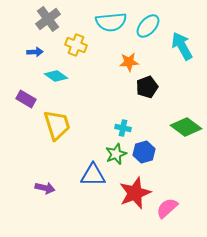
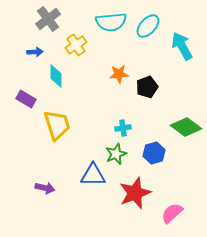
yellow cross: rotated 35 degrees clockwise
orange star: moved 10 px left, 12 px down
cyan diamond: rotated 55 degrees clockwise
cyan cross: rotated 21 degrees counterclockwise
blue hexagon: moved 10 px right, 1 px down
pink semicircle: moved 5 px right, 5 px down
